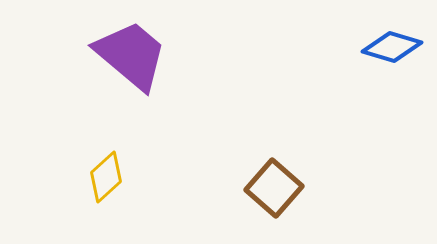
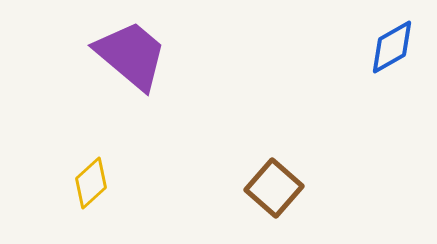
blue diamond: rotated 46 degrees counterclockwise
yellow diamond: moved 15 px left, 6 px down
